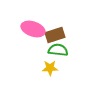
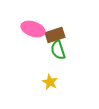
green semicircle: rotated 114 degrees counterclockwise
yellow star: moved 14 px down; rotated 28 degrees clockwise
